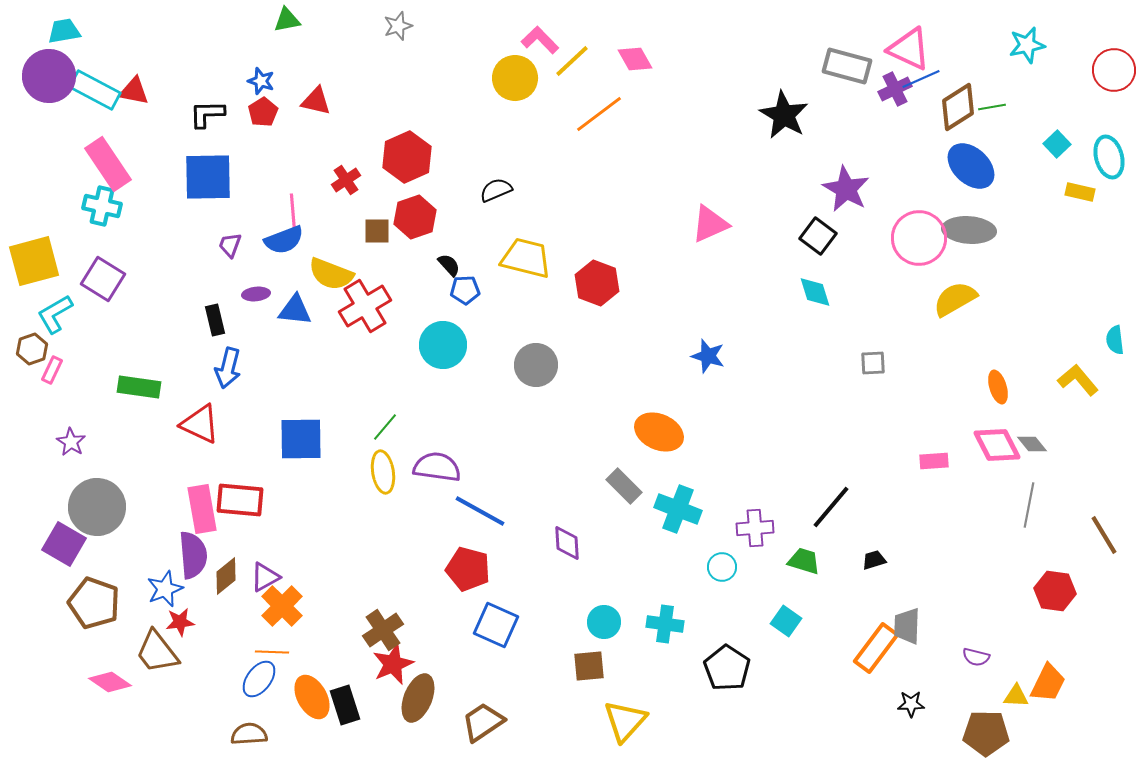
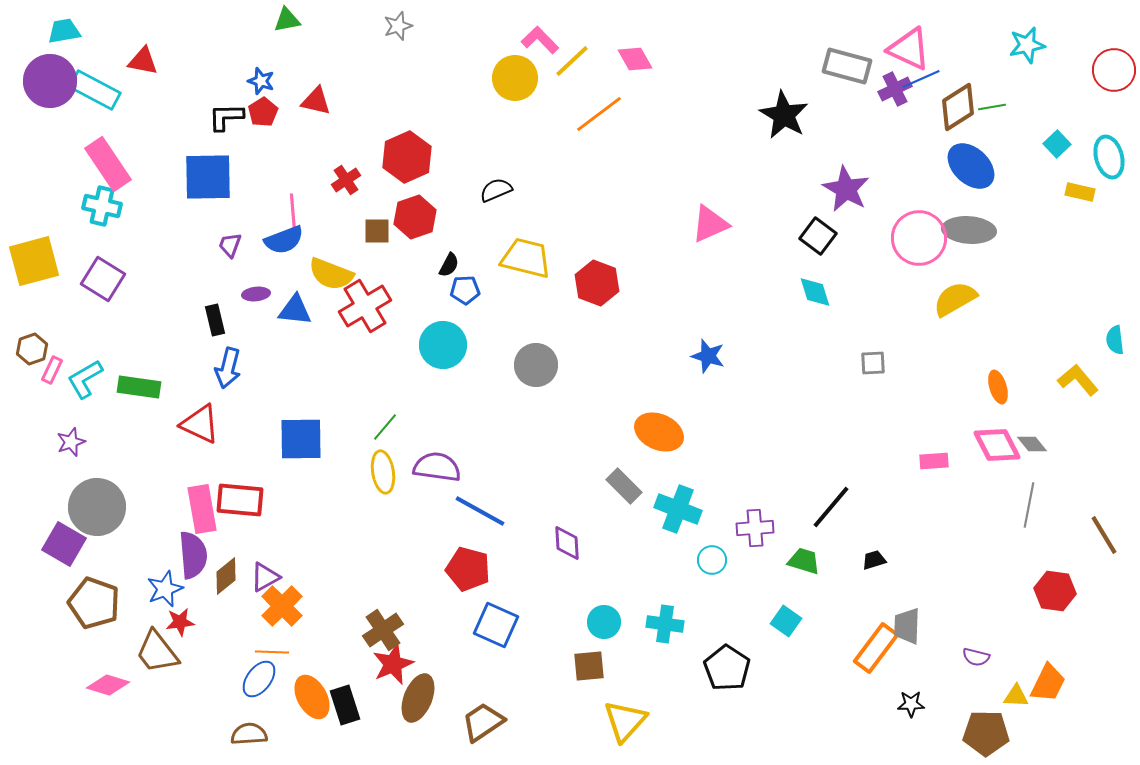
purple circle at (49, 76): moved 1 px right, 5 px down
red triangle at (134, 91): moved 9 px right, 30 px up
black L-shape at (207, 114): moved 19 px right, 3 px down
black semicircle at (449, 265): rotated 70 degrees clockwise
cyan L-shape at (55, 314): moved 30 px right, 65 px down
purple star at (71, 442): rotated 20 degrees clockwise
cyan circle at (722, 567): moved 10 px left, 7 px up
pink diamond at (110, 682): moved 2 px left, 3 px down; rotated 18 degrees counterclockwise
